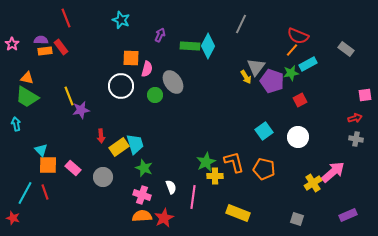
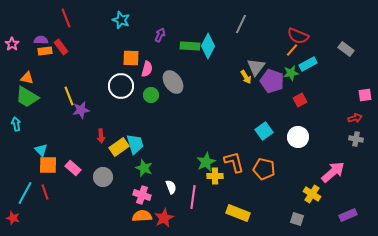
green circle at (155, 95): moved 4 px left
yellow cross at (313, 183): moved 1 px left, 11 px down; rotated 24 degrees counterclockwise
